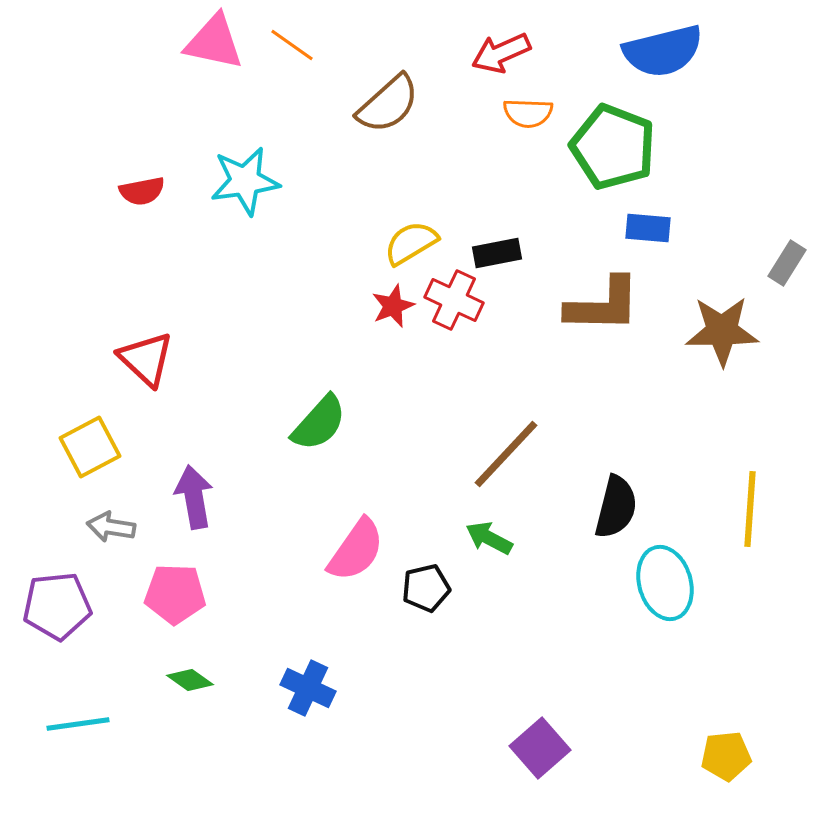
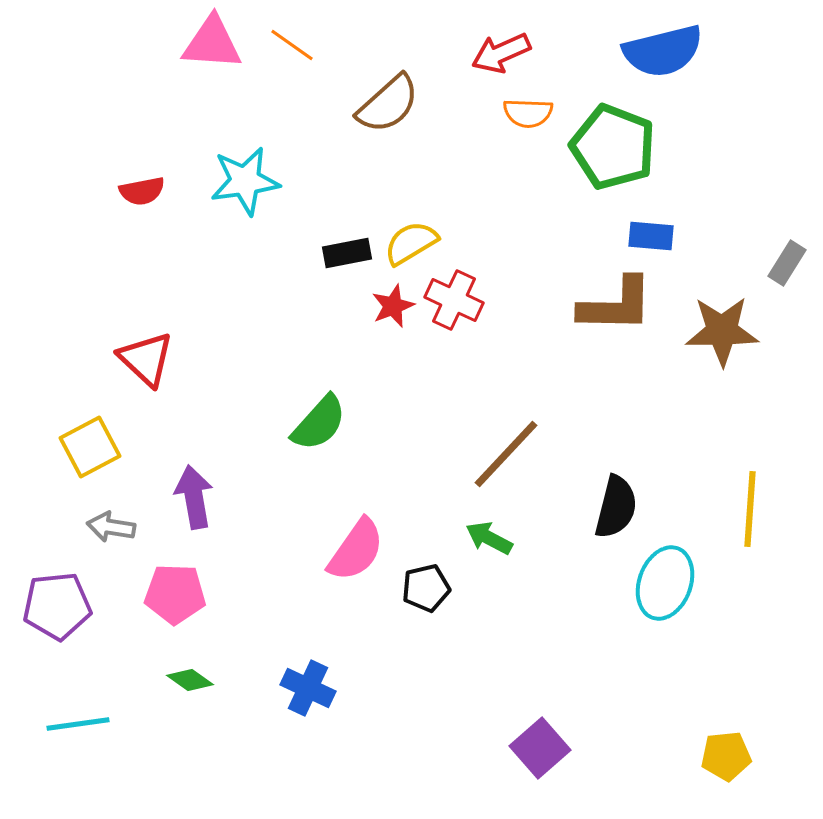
pink triangle: moved 2 px left, 1 px down; rotated 8 degrees counterclockwise
blue rectangle: moved 3 px right, 8 px down
black rectangle: moved 150 px left
brown L-shape: moved 13 px right
cyan ellipse: rotated 36 degrees clockwise
